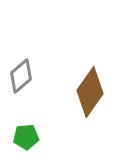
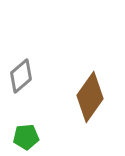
brown diamond: moved 5 px down
